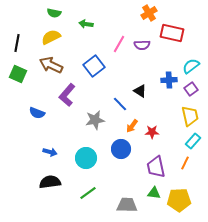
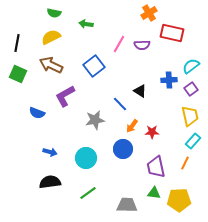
purple L-shape: moved 2 px left, 1 px down; rotated 20 degrees clockwise
blue circle: moved 2 px right
